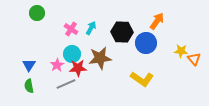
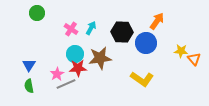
cyan circle: moved 3 px right
pink star: moved 9 px down
